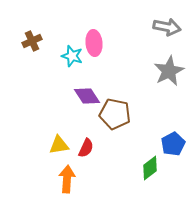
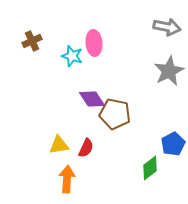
purple diamond: moved 5 px right, 3 px down
